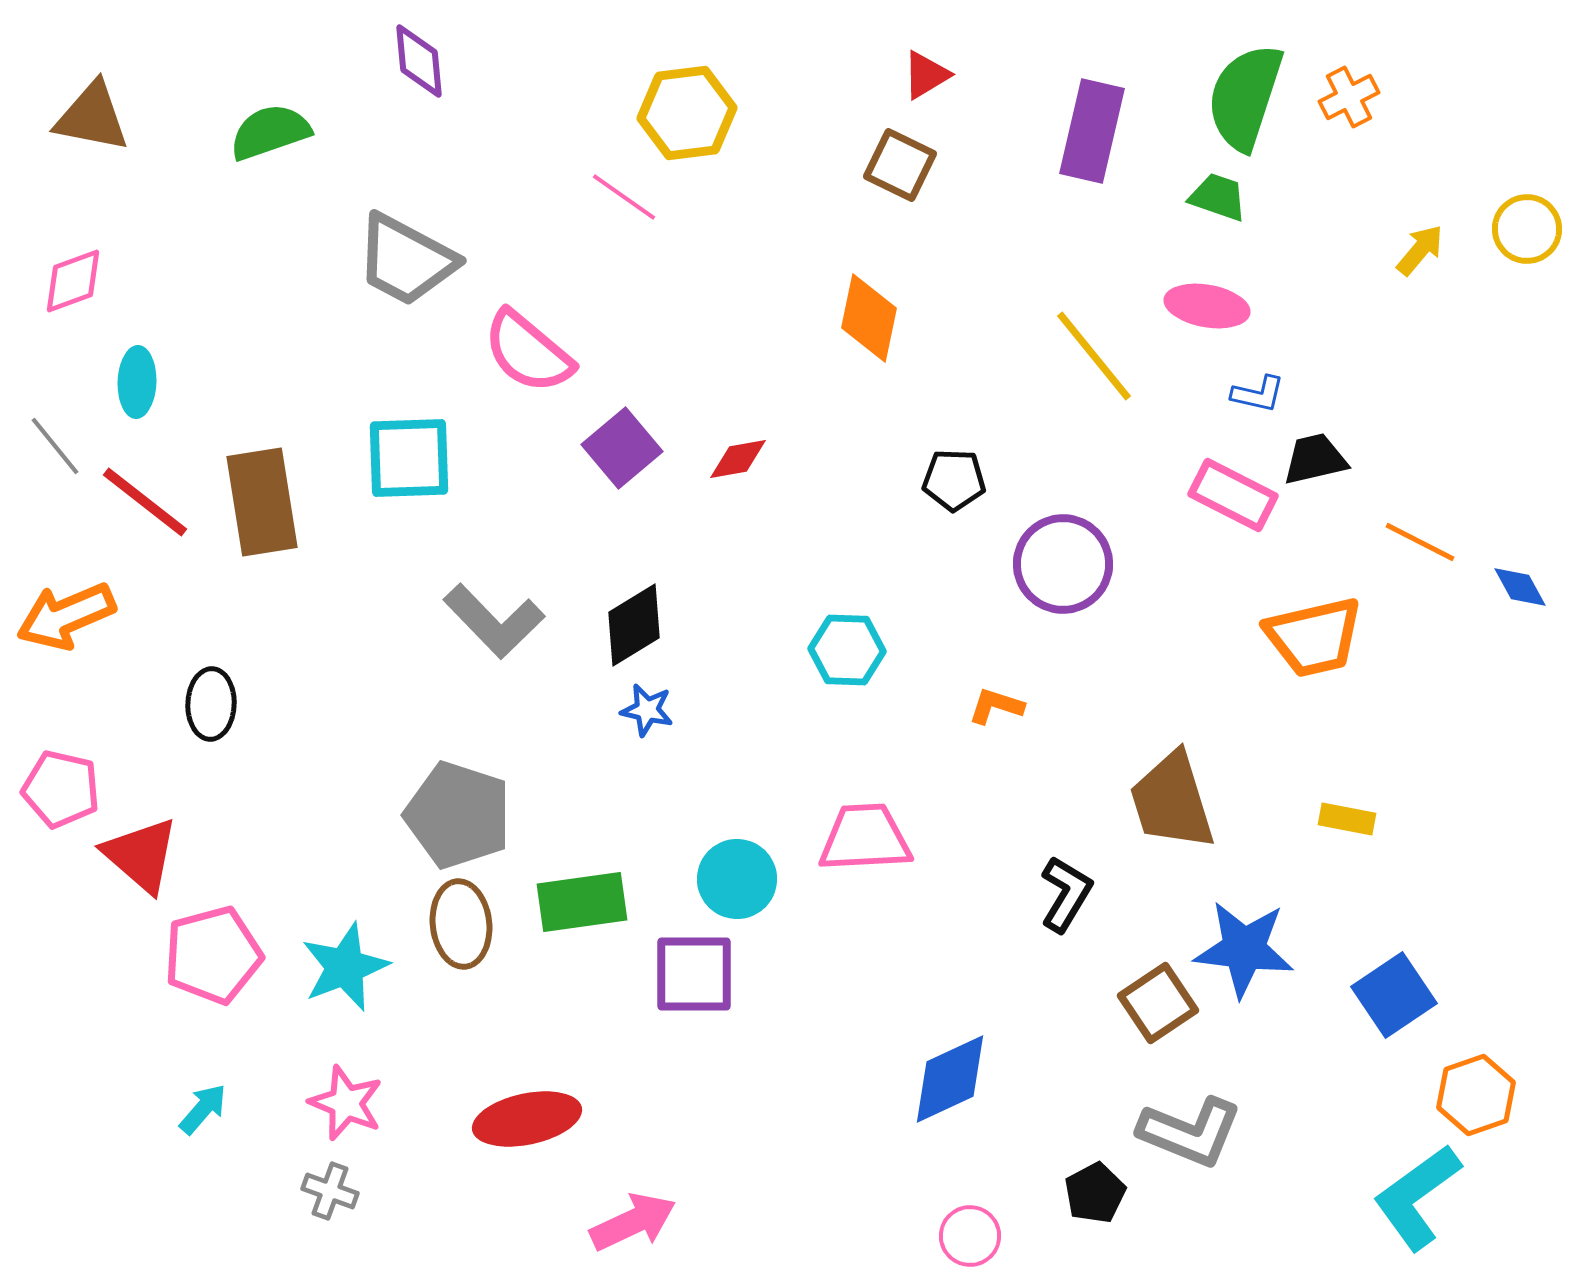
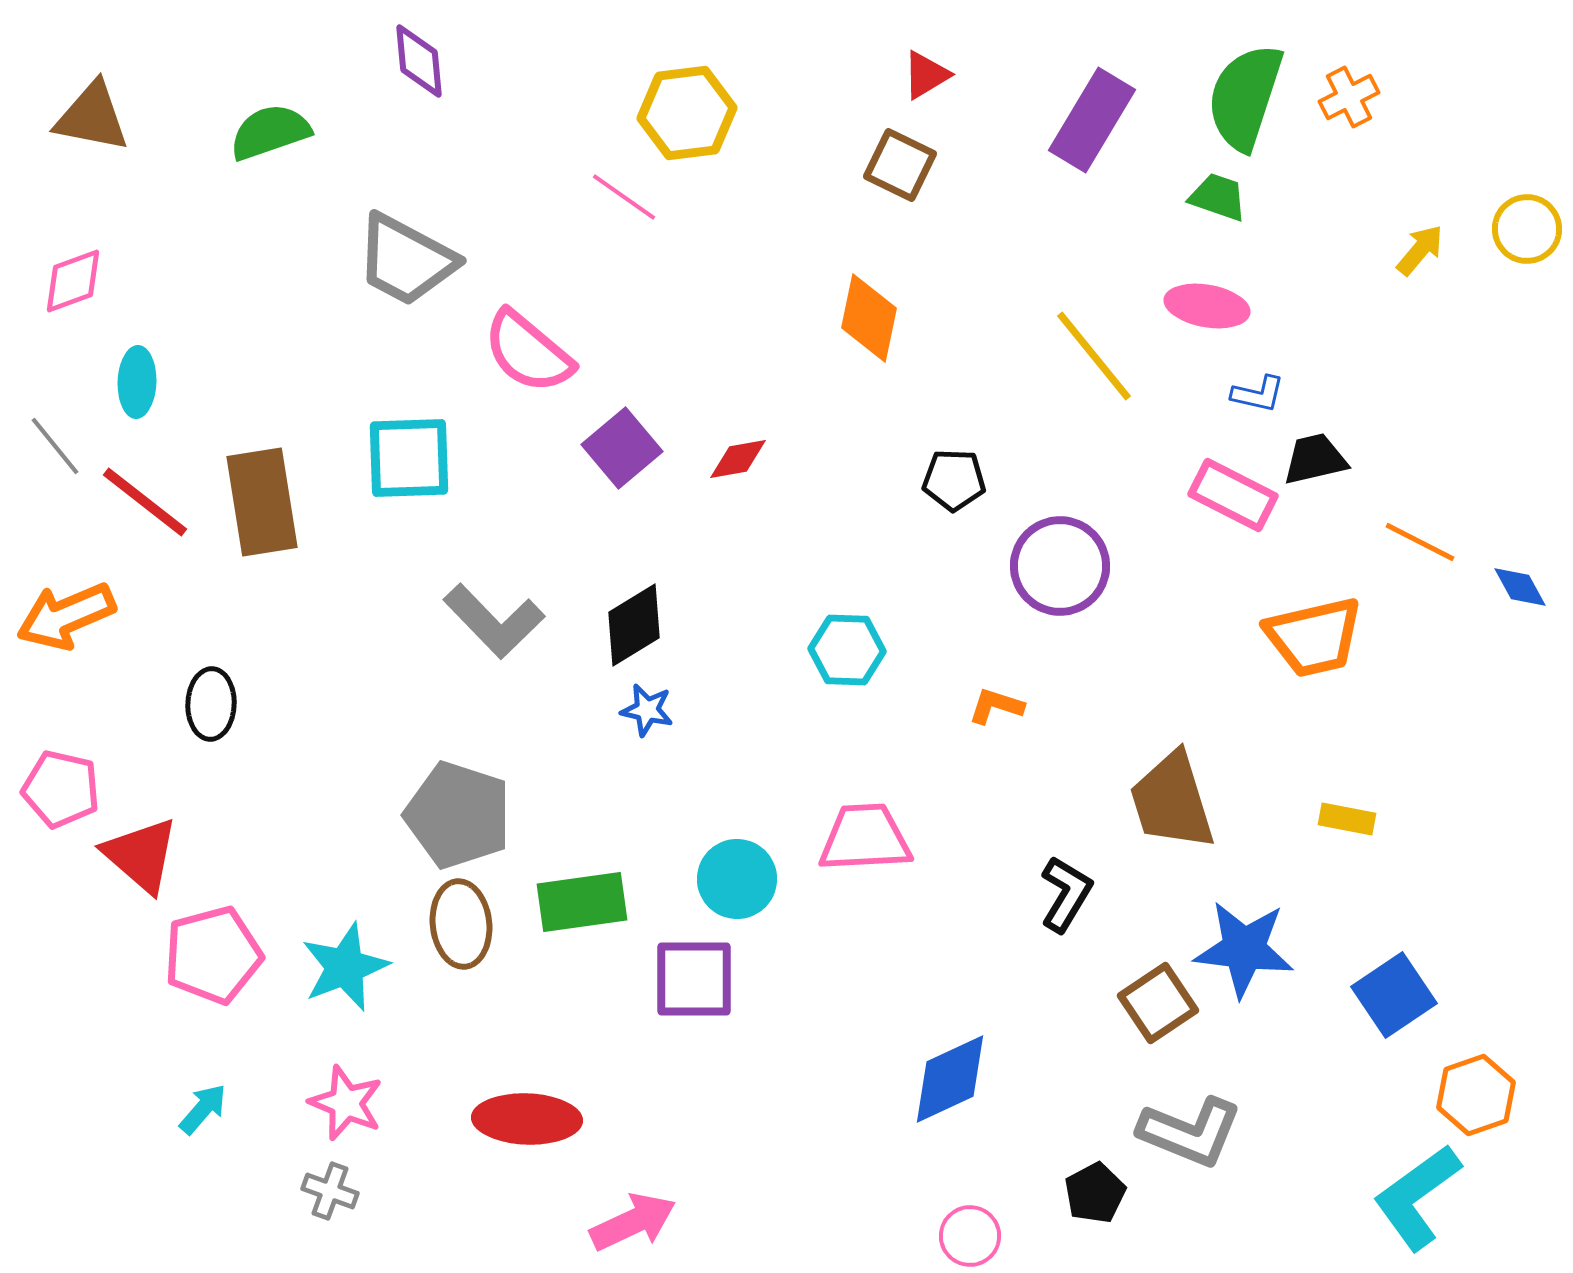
purple rectangle at (1092, 131): moved 11 px up; rotated 18 degrees clockwise
purple circle at (1063, 564): moved 3 px left, 2 px down
purple square at (694, 974): moved 5 px down
red ellipse at (527, 1119): rotated 14 degrees clockwise
